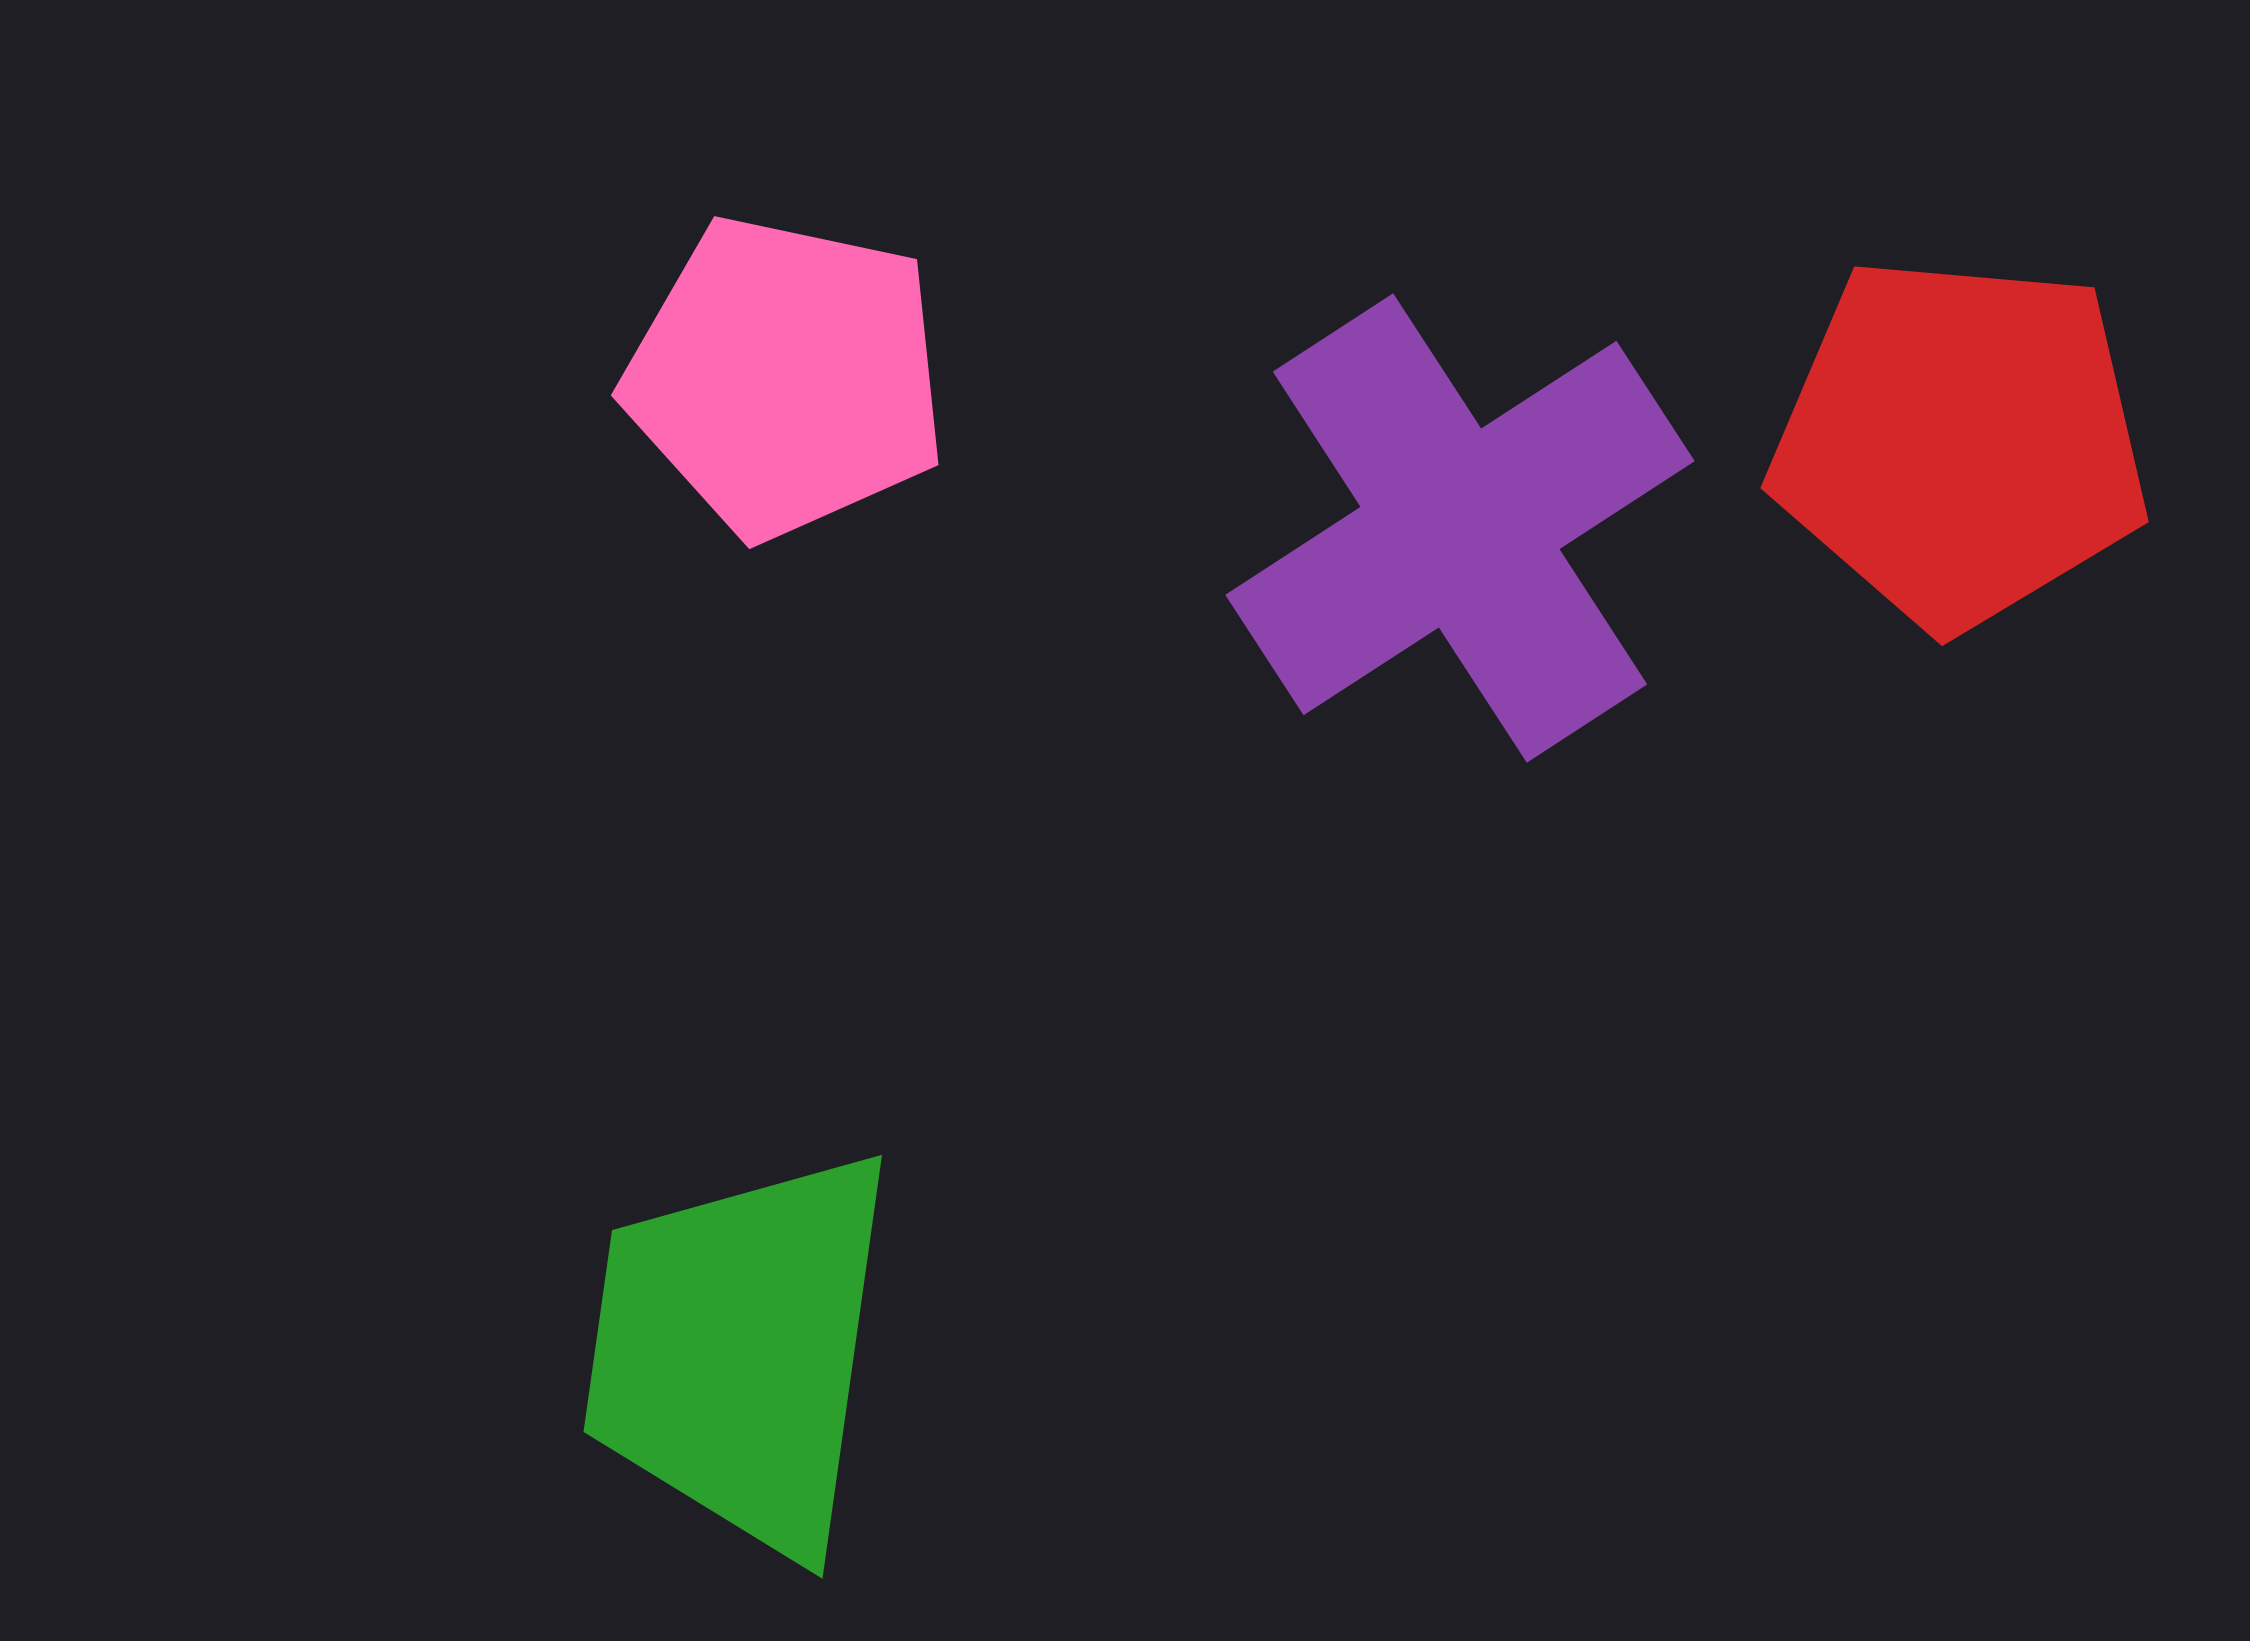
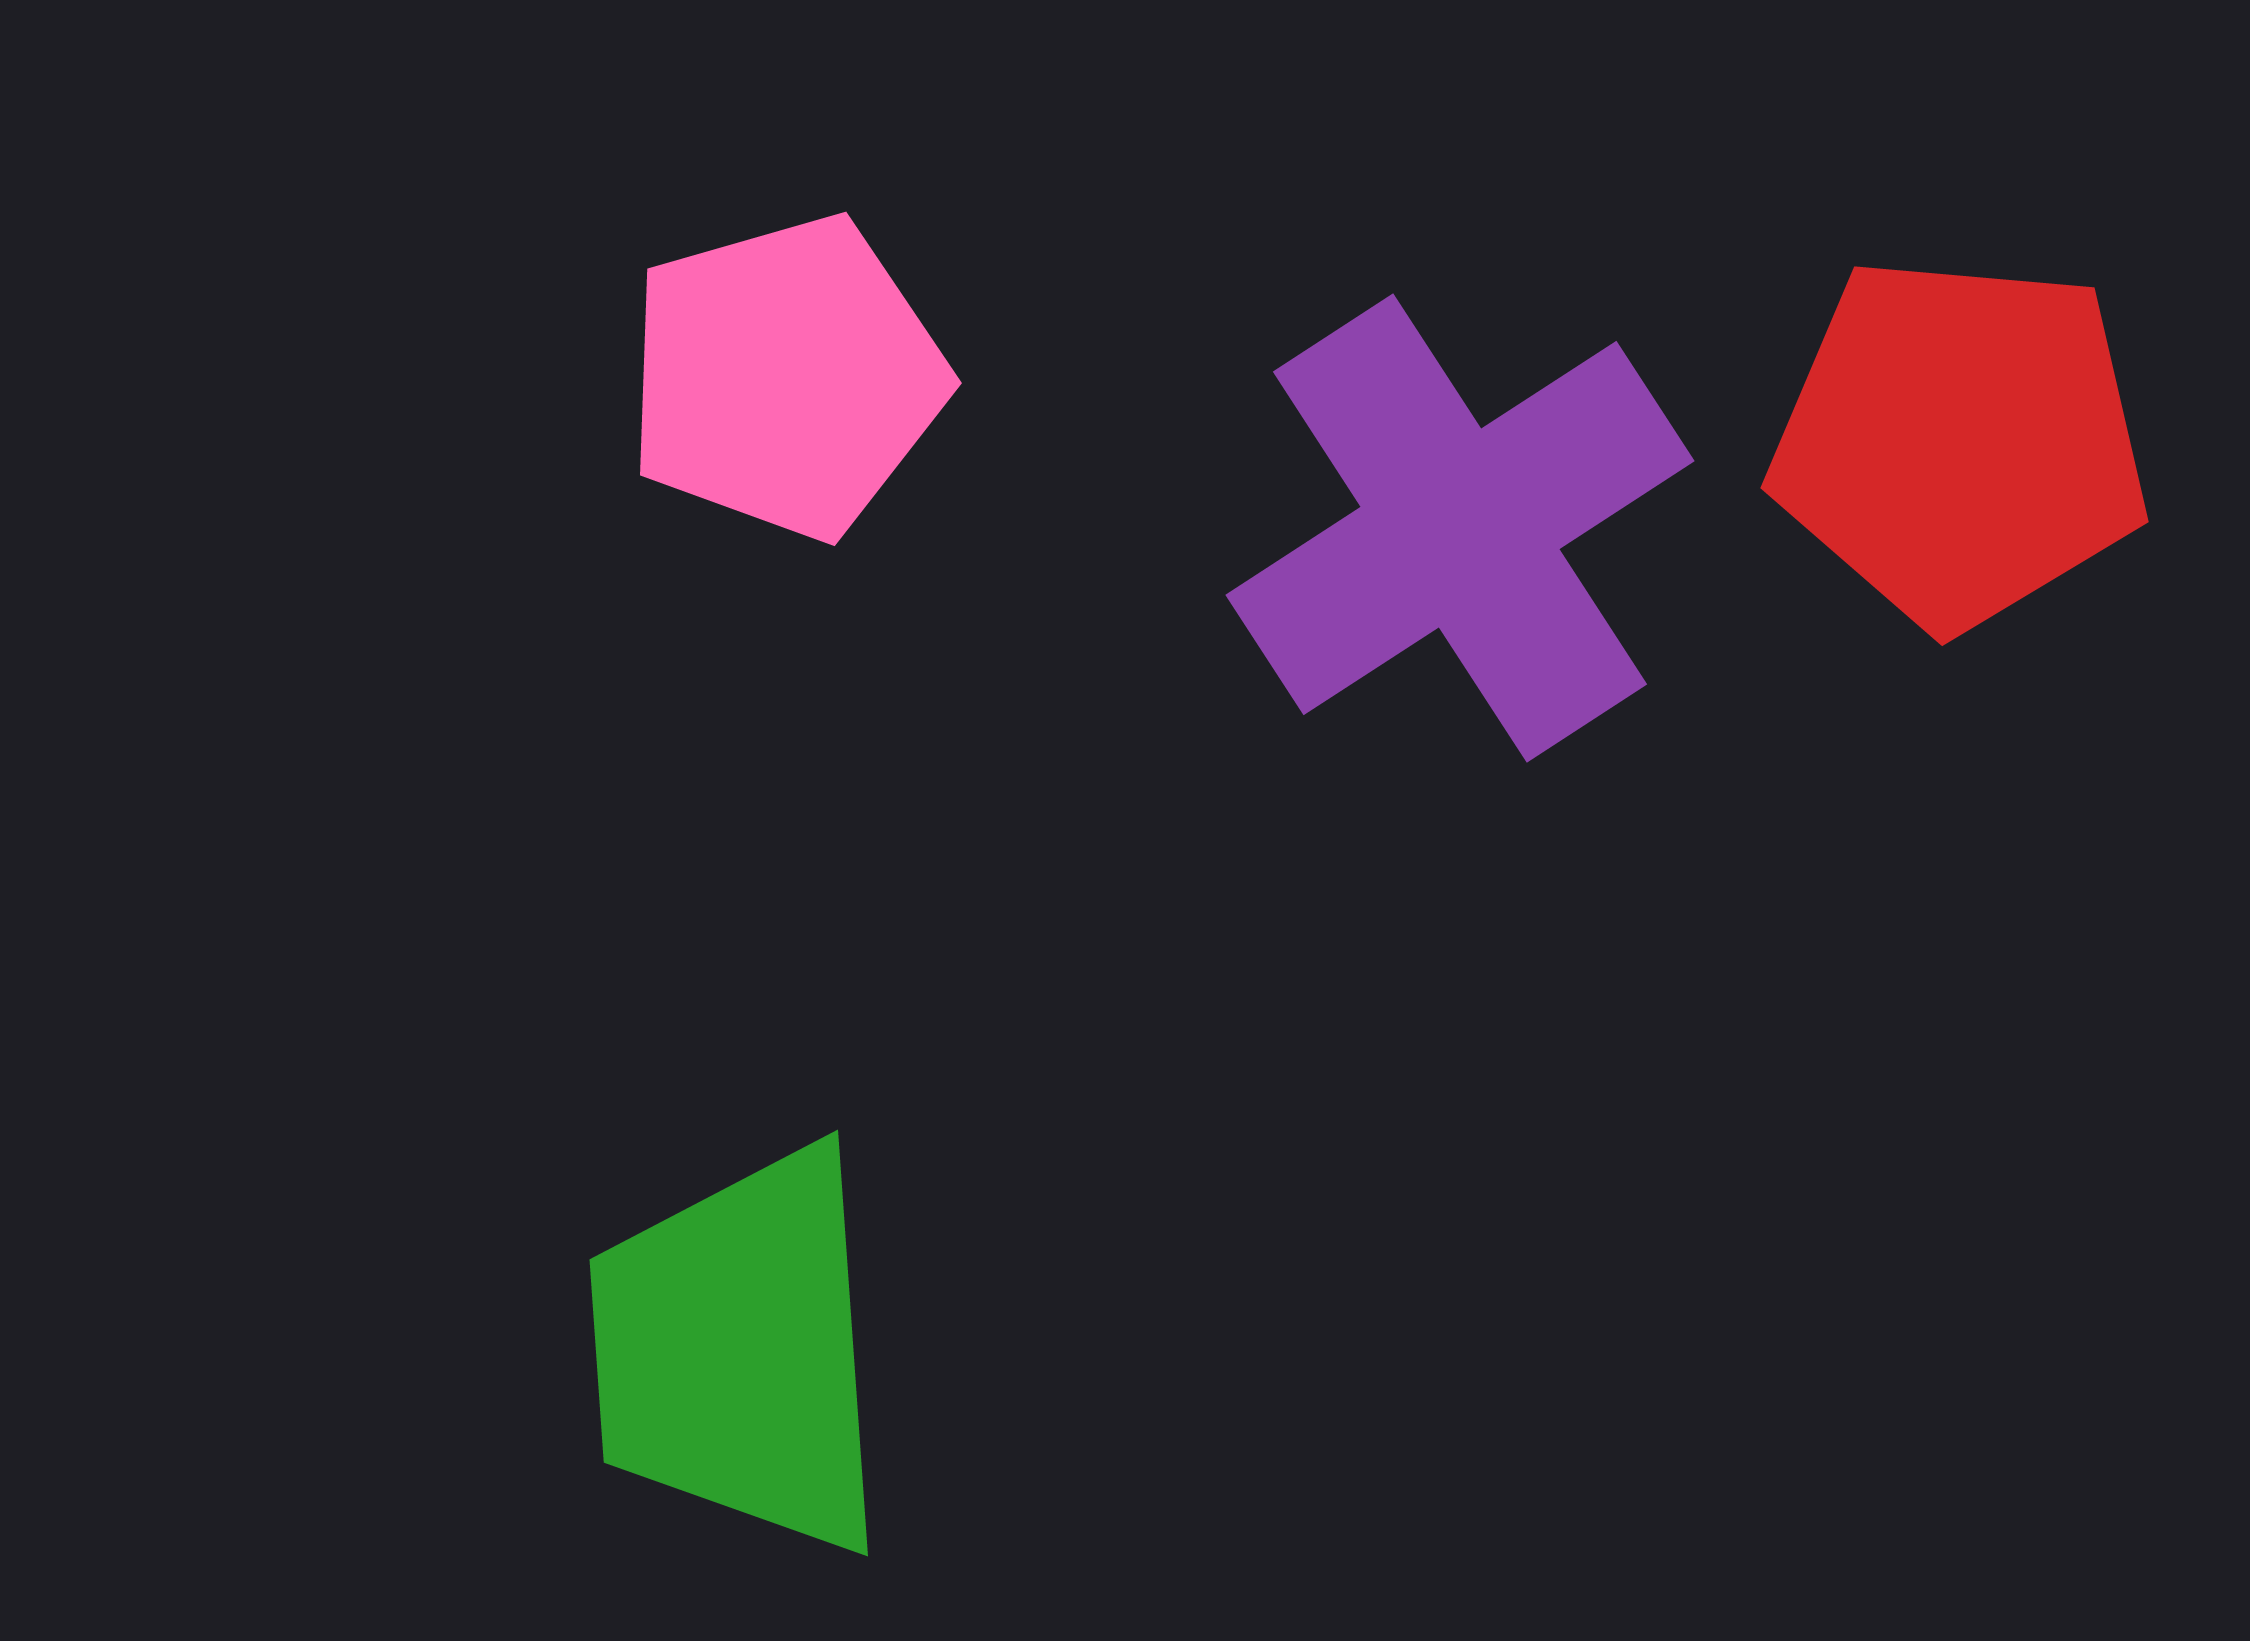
pink pentagon: rotated 28 degrees counterclockwise
green trapezoid: rotated 12 degrees counterclockwise
